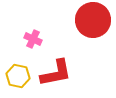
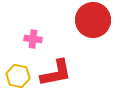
pink cross: rotated 18 degrees counterclockwise
